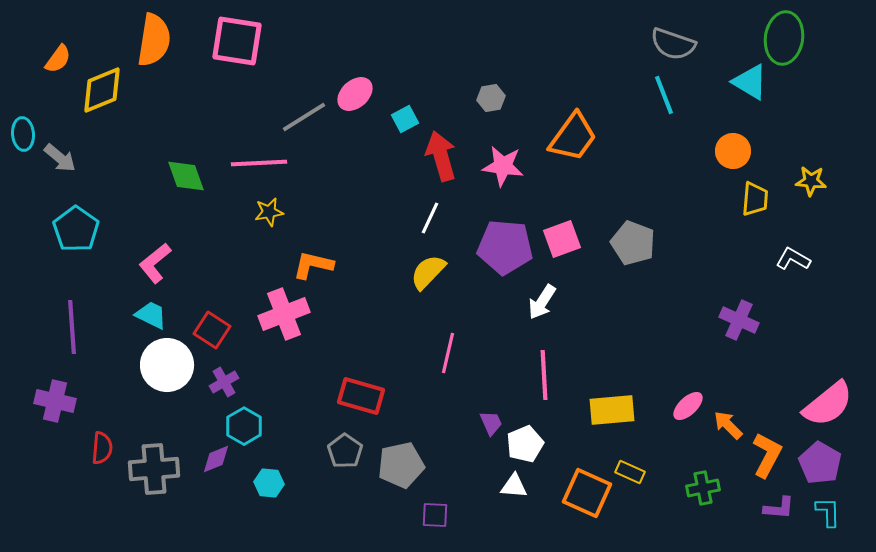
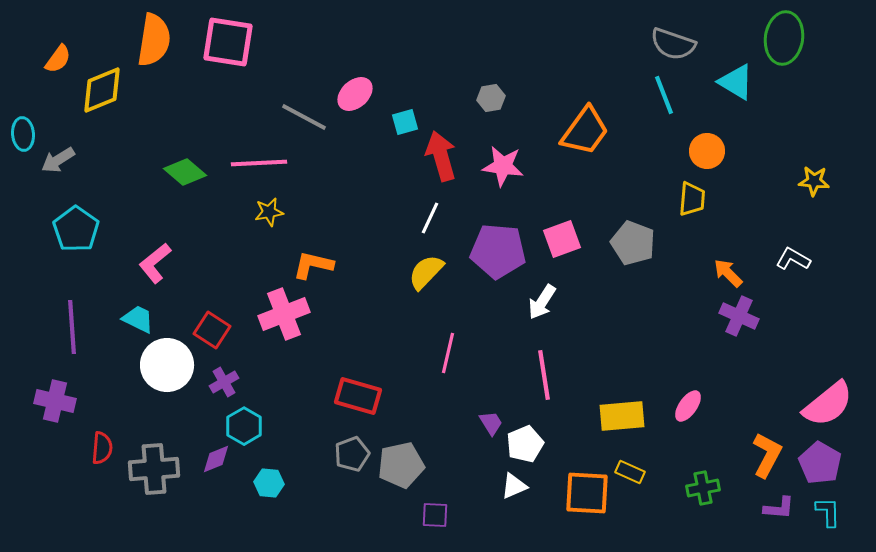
pink square at (237, 41): moved 9 px left, 1 px down
cyan triangle at (750, 82): moved 14 px left
gray line at (304, 117): rotated 60 degrees clockwise
cyan square at (405, 119): moved 3 px down; rotated 12 degrees clockwise
orange trapezoid at (573, 137): moved 12 px right, 6 px up
orange circle at (733, 151): moved 26 px left
gray arrow at (60, 158): moved 2 px left, 2 px down; rotated 108 degrees clockwise
green diamond at (186, 176): moved 1 px left, 4 px up; rotated 30 degrees counterclockwise
yellow star at (811, 181): moved 3 px right
yellow trapezoid at (755, 199): moved 63 px left
purple pentagon at (505, 247): moved 7 px left, 4 px down
yellow semicircle at (428, 272): moved 2 px left
cyan trapezoid at (151, 315): moved 13 px left, 4 px down
purple cross at (739, 320): moved 4 px up
pink line at (544, 375): rotated 6 degrees counterclockwise
red rectangle at (361, 396): moved 3 px left
pink ellipse at (688, 406): rotated 12 degrees counterclockwise
yellow rectangle at (612, 410): moved 10 px right, 6 px down
purple trapezoid at (491, 423): rotated 8 degrees counterclockwise
orange arrow at (728, 425): moved 152 px up
gray pentagon at (345, 451): moved 7 px right, 3 px down; rotated 16 degrees clockwise
white triangle at (514, 486): rotated 28 degrees counterclockwise
orange square at (587, 493): rotated 21 degrees counterclockwise
